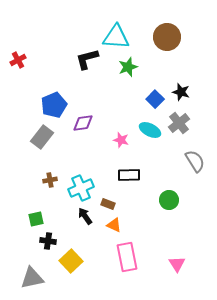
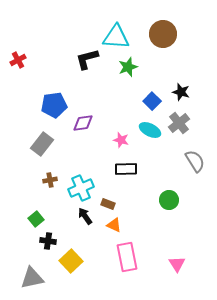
brown circle: moved 4 px left, 3 px up
blue square: moved 3 px left, 2 px down
blue pentagon: rotated 15 degrees clockwise
gray rectangle: moved 7 px down
black rectangle: moved 3 px left, 6 px up
green square: rotated 28 degrees counterclockwise
